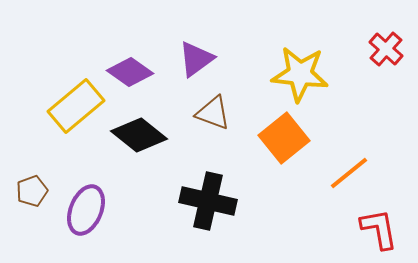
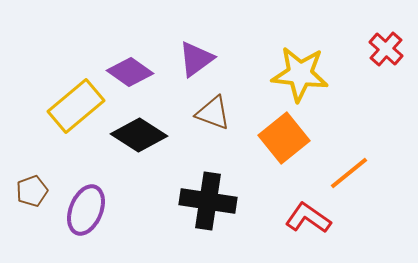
black diamond: rotated 6 degrees counterclockwise
black cross: rotated 4 degrees counterclockwise
red L-shape: moved 71 px left, 11 px up; rotated 45 degrees counterclockwise
